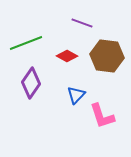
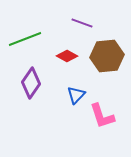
green line: moved 1 px left, 4 px up
brown hexagon: rotated 12 degrees counterclockwise
